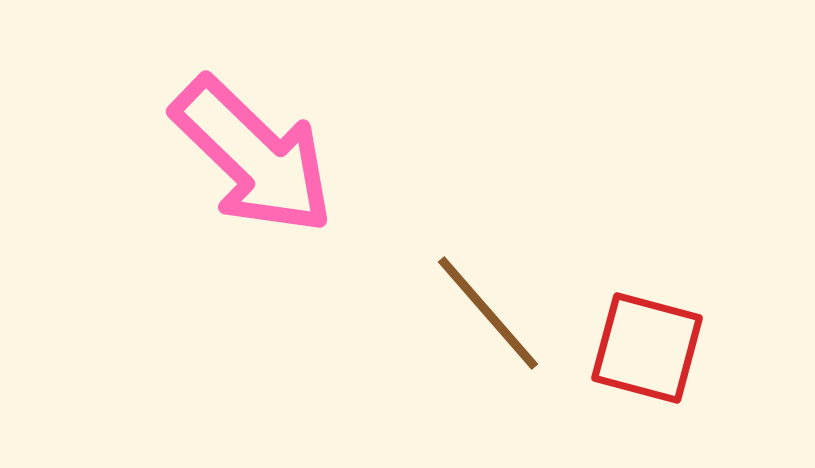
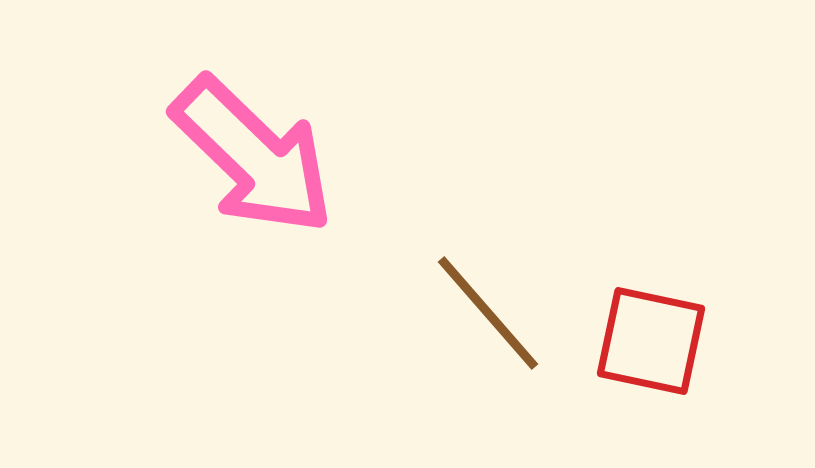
red square: moved 4 px right, 7 px up; rotated 3 degrees counterclockwise
